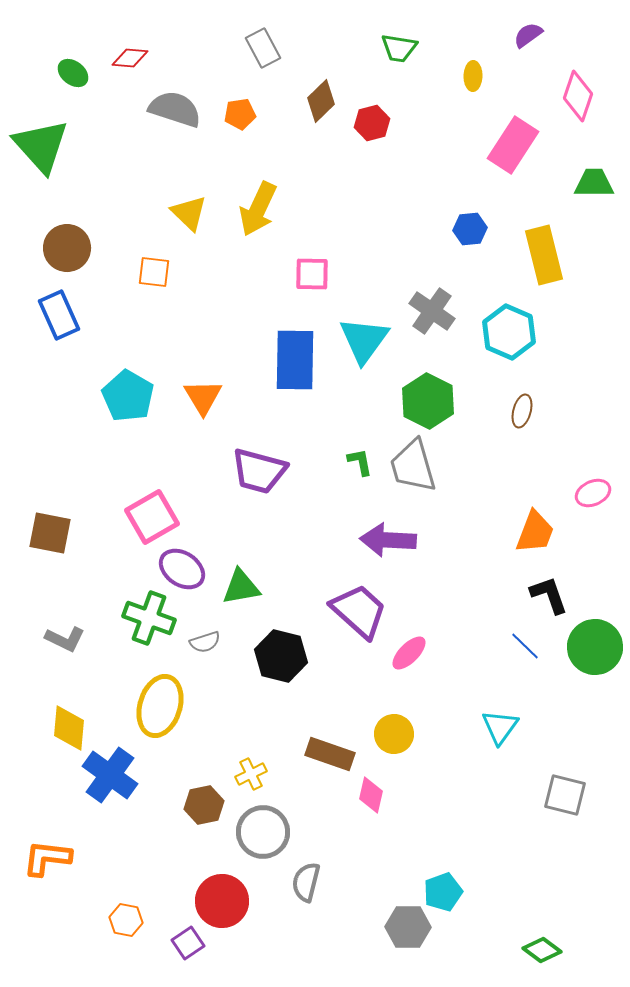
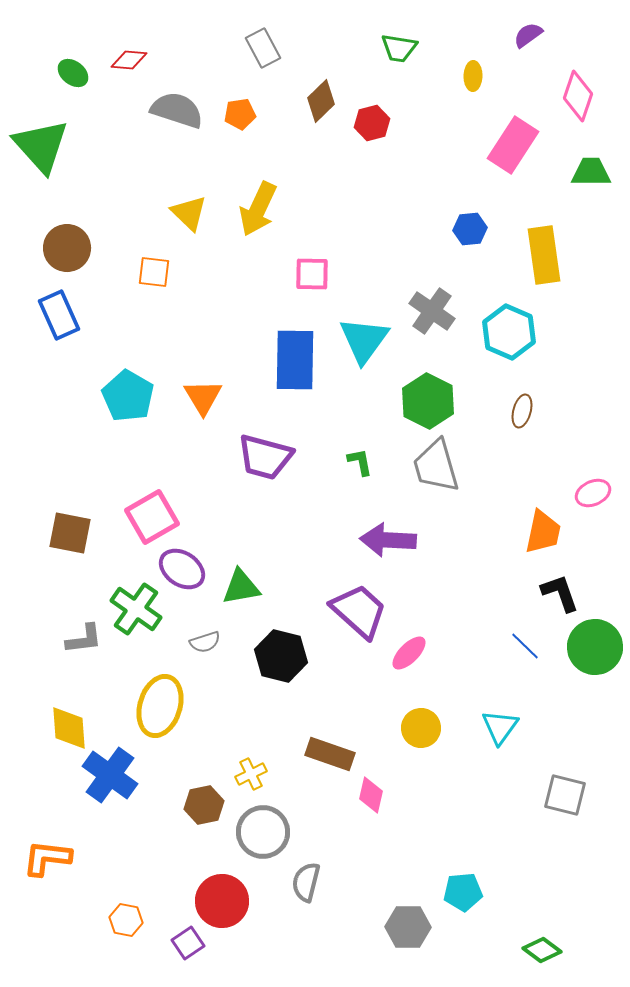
red diamond at (130, 58): moved 1 px left, 2 px down
gray semicircle at (175, 109): moved 2 px right, 1 px down
green trapezoid at (594, 183): moved 3 px left, 11 px up
yellow rectangle at (544, 255): rotated 6 degrees clockwise
gray trapezoid at (413, 466): moved 23 px right
purple trapezoid at (259, 471): moved 6 px right, 14 px up
orange trapezoid at (535, 532): moved 8 px right; rotated 9 degrees counterclockwise
brown square at (50, 533): moved 20 px right
black L-shape at (549, 595): moved 11 px right, 2 px up
green cross at (149, 618): moved 13 px left, 9 px up; rotated 15 degrees clockwise
gray L-shape at (65, 639): moved 19 px right; rotated 33 degrees counterclockwise
yellow diamond at (69, 728): rotated 9 degrees counterclockwise
yellow circle at (394, 734): moved 27 px right, 6 px up
cyan pentagon at (443, 892): moved 20 px right; rotated 15 degrees clockwise
